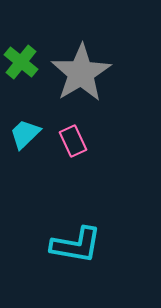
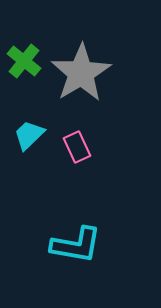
green cross: moved 3 px right, 1 px up
cyan trapezoid: moved 4 px right, 1 px down
pink rectangle: moved 4 px right, 6 px down
